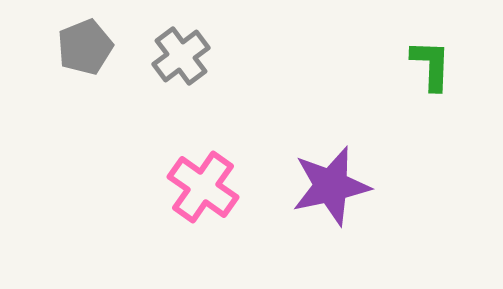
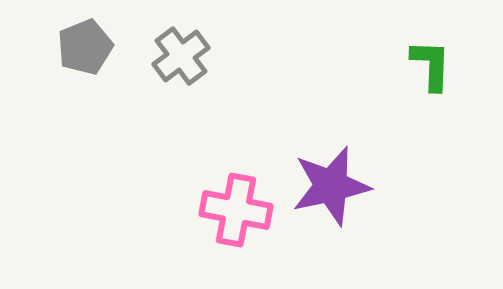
pink cross: moved 33 px right, 23 px down; rotated 24 degrees counterclockwise
